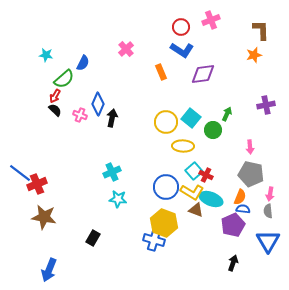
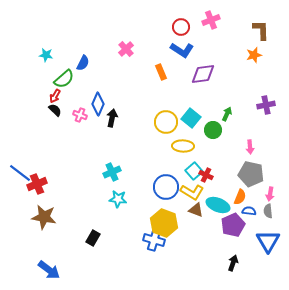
cyan ellipse at (211, 199): moved 7 px right, 6 px down
blue semicircle at (243, 209): moved 6 px right, 2 px down
blue arrow at (49, 270): rotated 75 degrees counterclockwise
